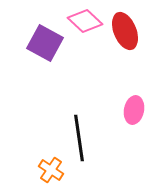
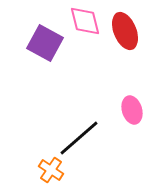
pink diamond: rotated 32 degrees clockwise
pink ellipse: moved 2 px left; rotated 28 degrees counterclockwise
black line: rotated 57 degrees clockwise
